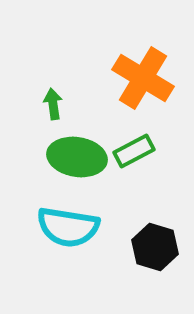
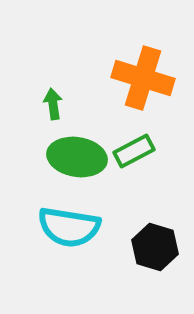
orange cross: rotated 14 degrees counterclockwise
cyan semicircle: moved 1 px right
